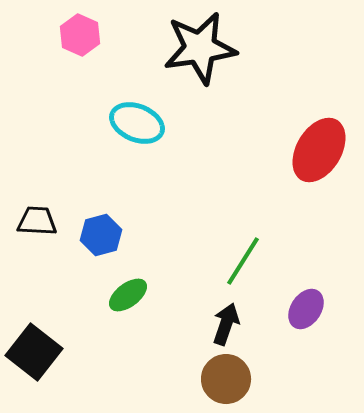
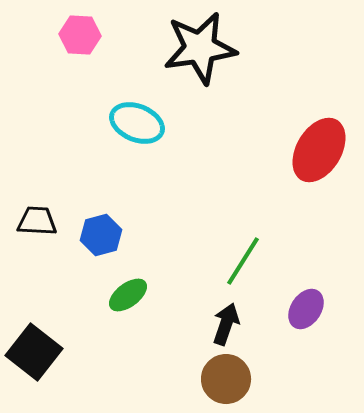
pink hexagon: rotated 21 degrees counterclockwise
